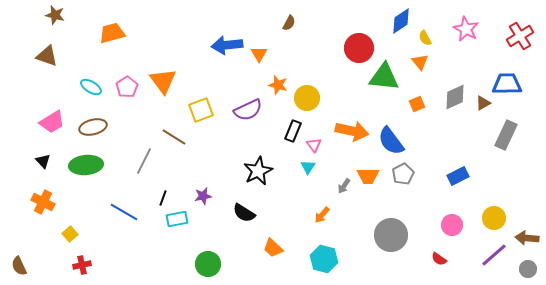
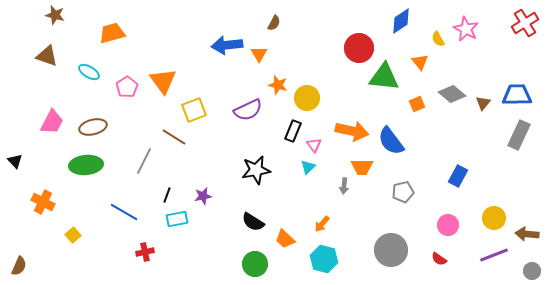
brown semicircle at (289, 23): moved 15 px left
red cross at (520, 36): moved 5 px right, 13 px up
yellow semicircle at (425, 38): moved 13 px right, 1 px down
blue trapezoid at (507, 84): moved 10 px right, 11 px down
cyan ellipse at (91, 87): moved 2 px left, 15 px up
gray diamond at (455, 97): moved 3 px left, 3 px up; rotated 64 degrees clockwise
brown triangle at (483, 103): rotated 21 degrees counterclockwise
yellow square at (201, 110): moved 7 px left
pink trapezoid at (52, 122): rotated 32 degrees counterclockwise
gray rectangle at (506, 135): moved 13 px right
black triangle at (43, 161): moved 28 px left
cyan triangle at (308, 167): rotated 14 degrees clockwise
black star at (258, 171): moved 2 px left, 1 px up; rotated 16 degrees clockwise
gray pentagon at (403, 174): moved 18 px down; rotated 15 degrees clockwise
orange trapezoid at (368, 176): moved 6 px left, 9 px up
blue rectangle at (458, 176): rotated 35 degrees counterclockwise
gray arrow at (344, 186): rotated 28 degrees counterclockwise
black line at (163, 198): moved 4 px right, 3 px up
black semicircle at (244, 213): moved 9 px right, 9 px down
orange arrow at (322, 215): moved 9 px down
pink circle at (452, 225): moved 4 px left
yellow square at (70, 234): moved 3 px right, 1 px down
gray circle at (391, 235): moved 15 px down
brown arrow at (527, 238): moved 4 px up
orange trapezoid at (273, 248): moved 12 px right, 9 px up
purple line at (494, 255): rotated 20 degrees clockwise
green circle at (208, 264): moved 47 px right
red cross at (82, 265): moved 63 px right, 13 px up
brown semicircle at (19, 266): rotated 132 degrees counterclockwise
gray circle at (528, 269): moved 4 px right, 2 px down
